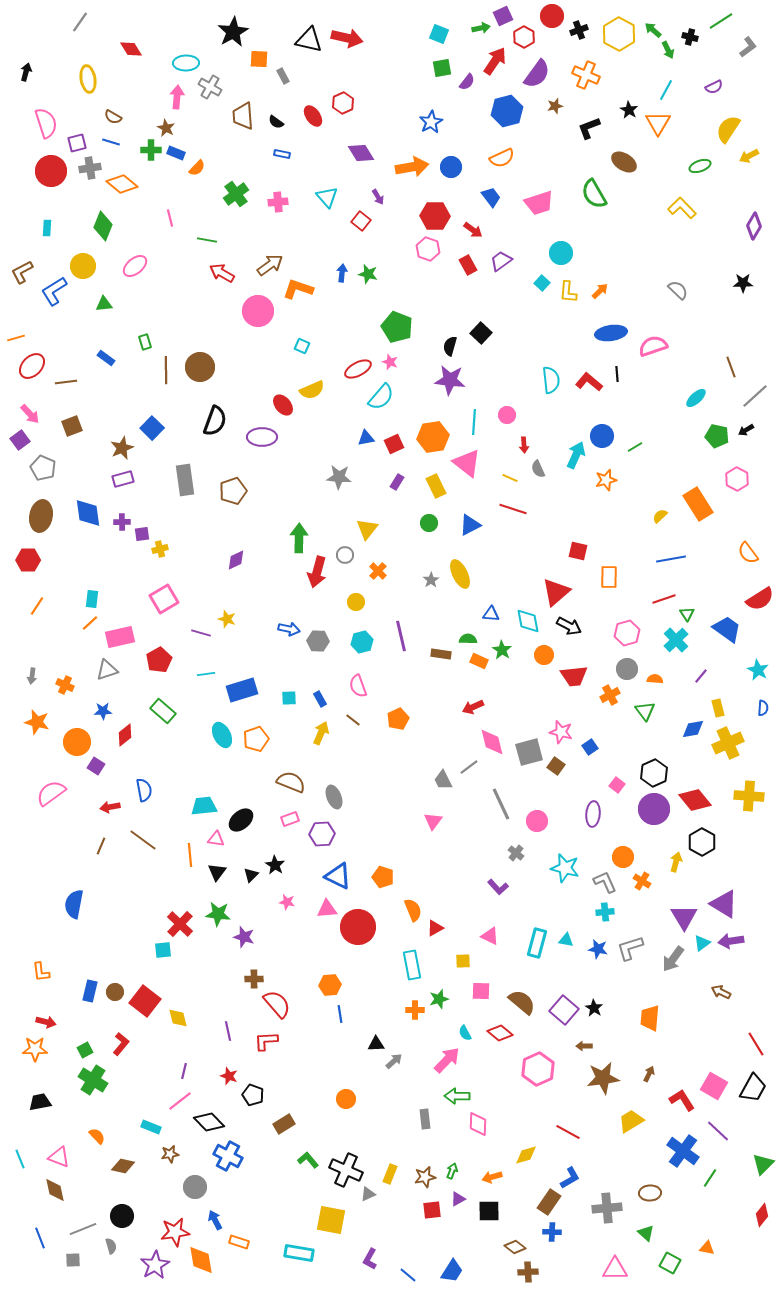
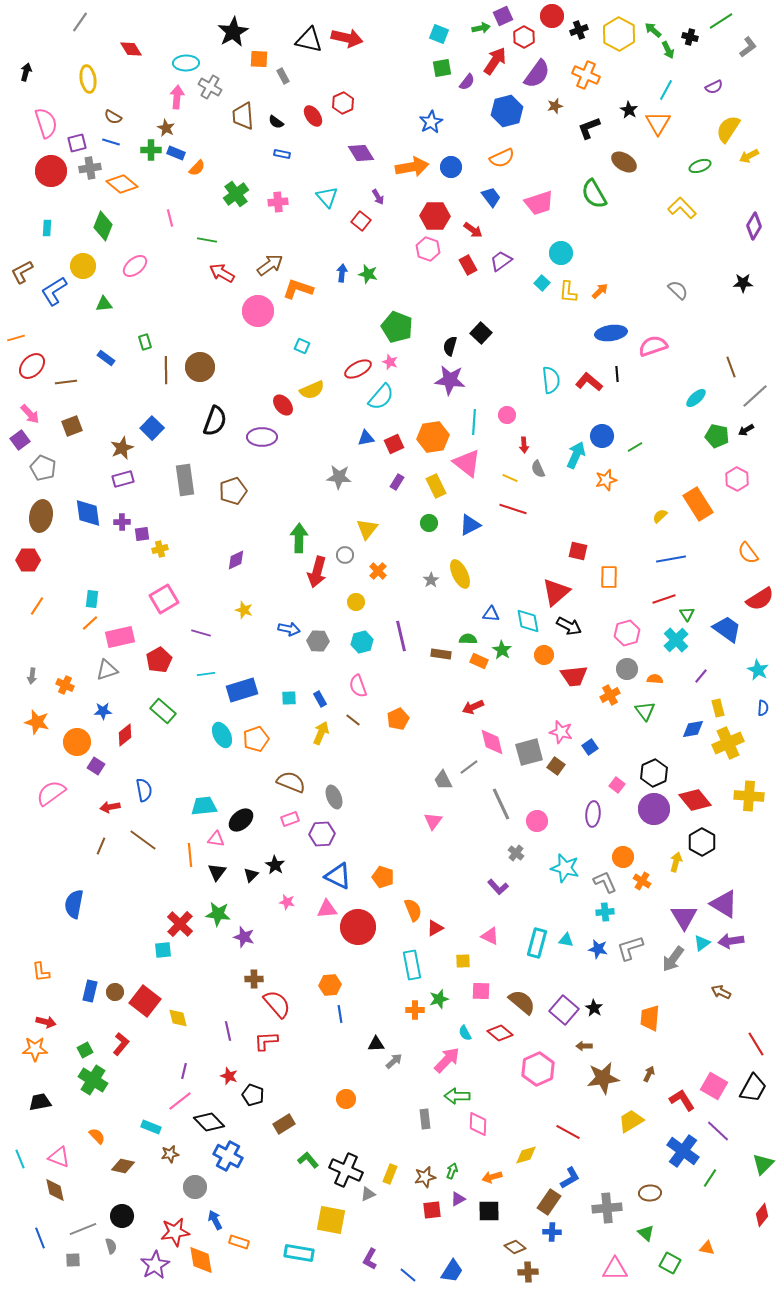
yellow star at (227, 619): moved 17 px right, 9 px up
